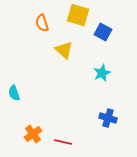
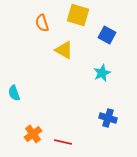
blue square: moved 4 px right, 3 px down
yellow triangle: rotated 12 degrees counterclockwise
